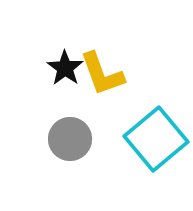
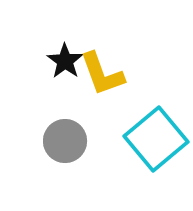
black star: moved 7 px up
gray circle: moved 5 px left, 2 px down
